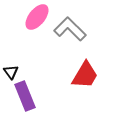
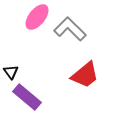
red trapezoid: rotated 20 degrees clockwise
purple rectangle: moved 2 px right, 1 px down; rotated 28 degrees counterclockwise
